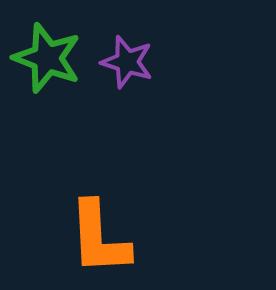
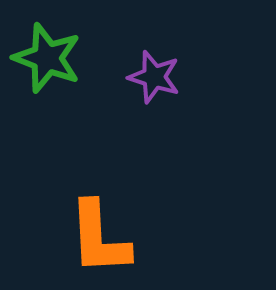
purple star: moved 27 px right, 15 px down
